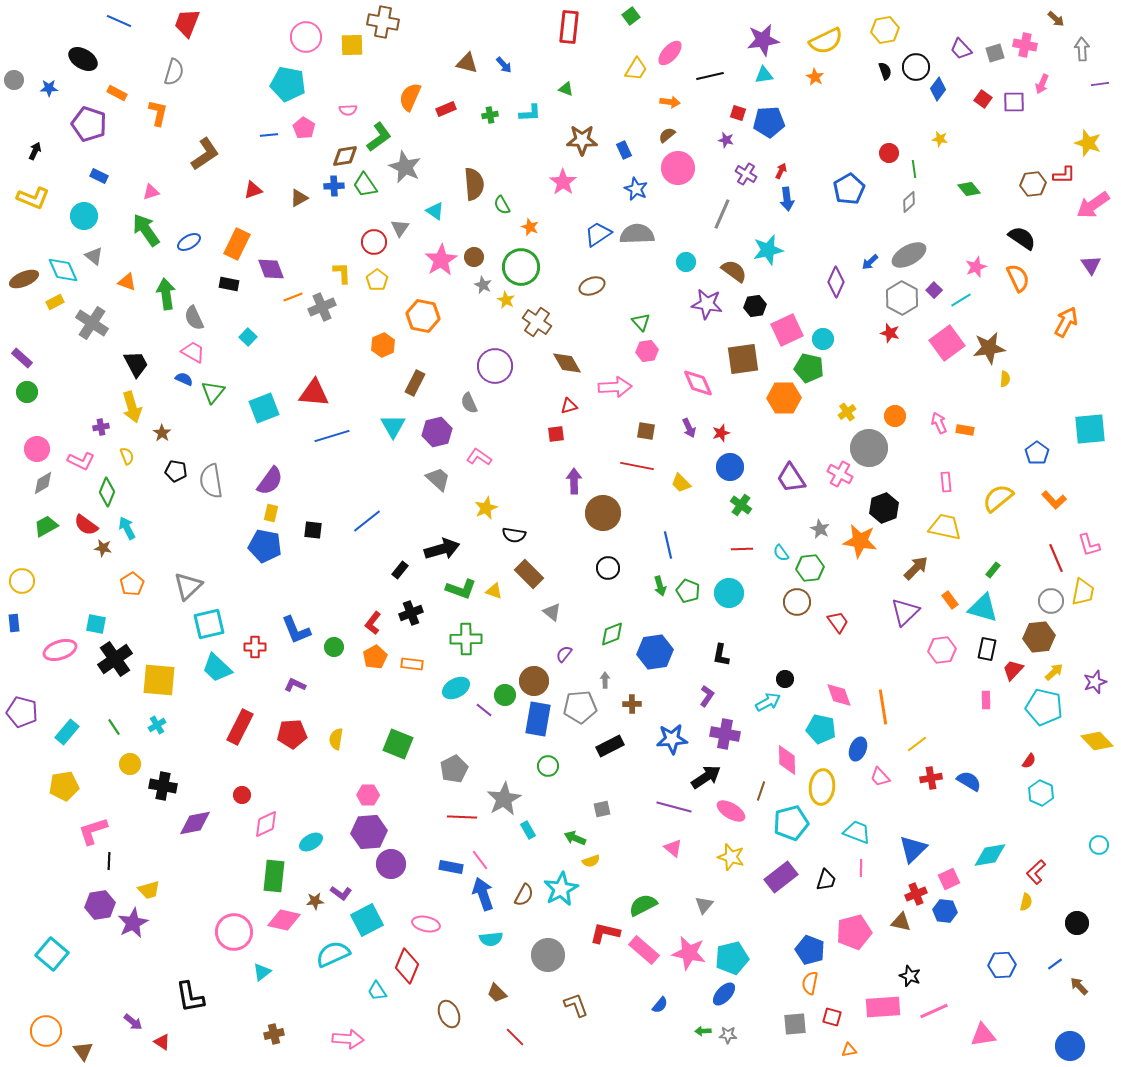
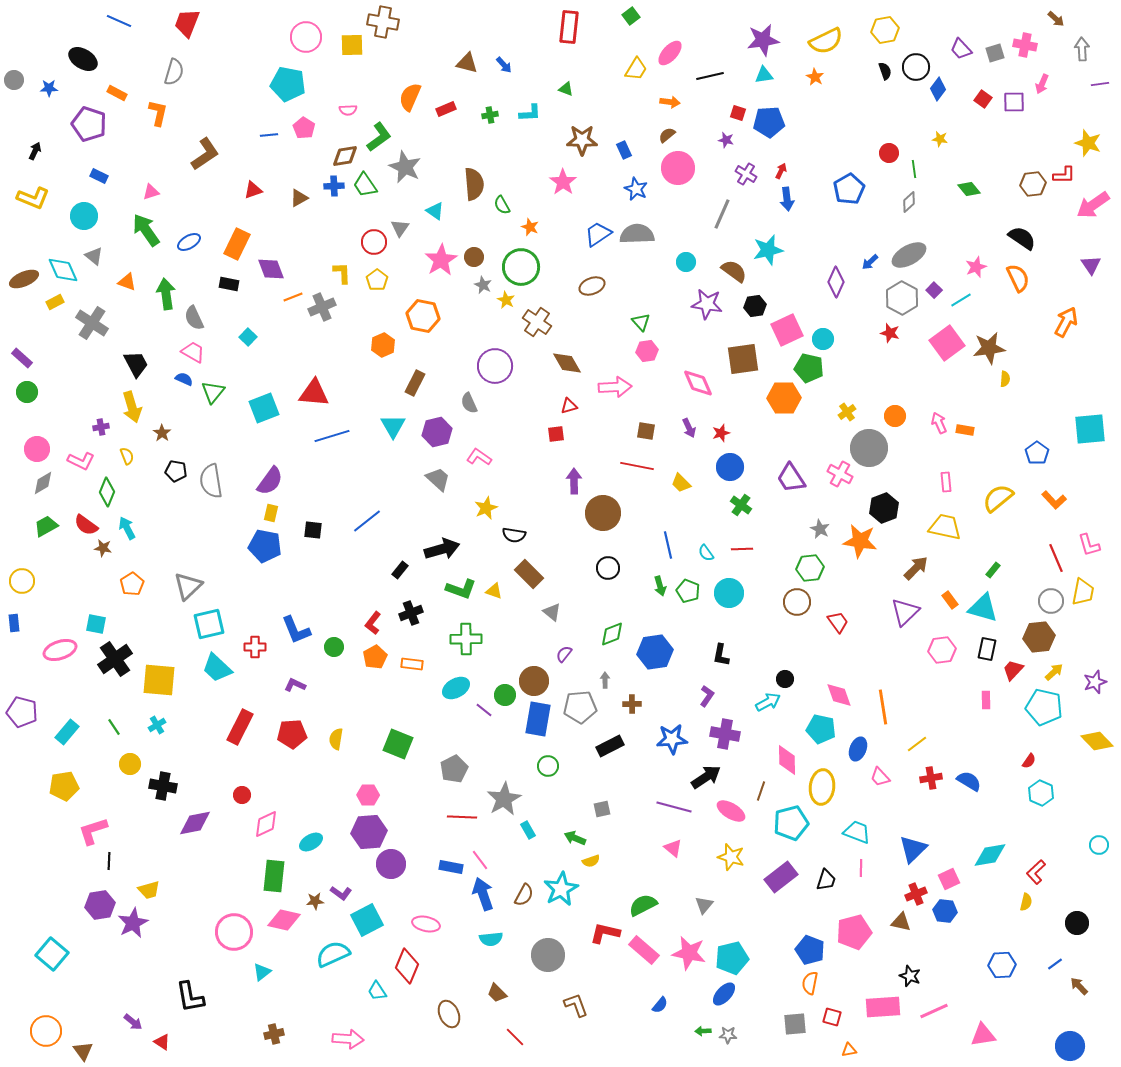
cyan semicircle at (781, 553): moved 75 px left
